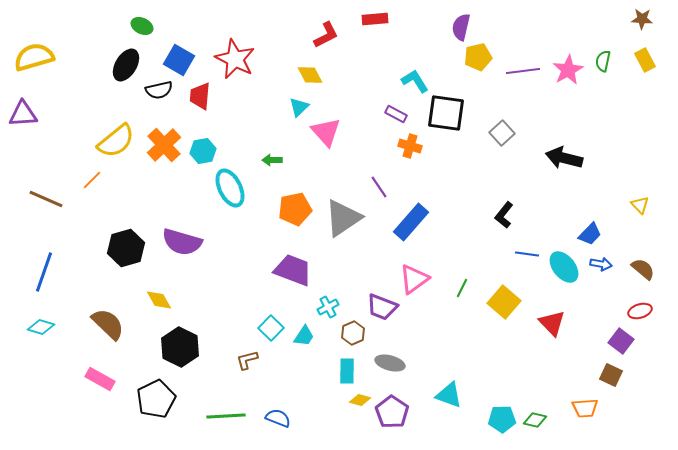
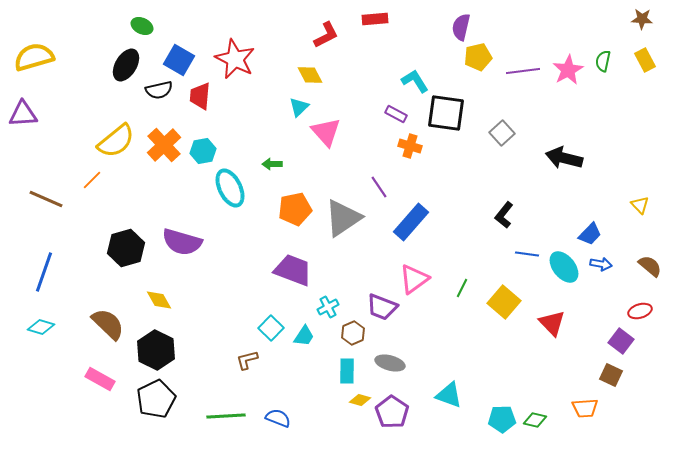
green arrow at (272, 160): moved 4 px down
brown semicircle at (643, 269): moved 7 px right, 3 px up
black hexagon at (180, 347): moved 24 px left, 3 px down
